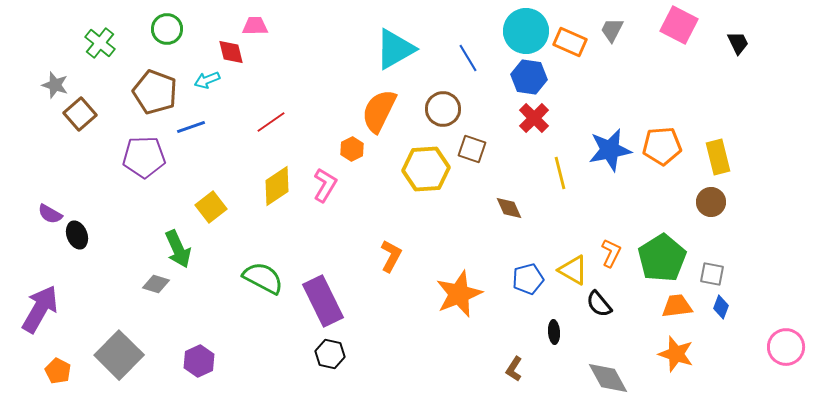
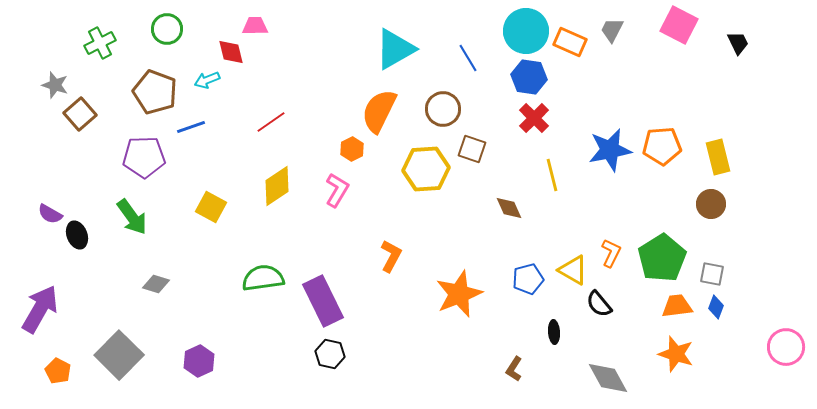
green cross at (100, 43): rotated 24 degrees clockwise
yellow line at (560, 173): moved 8 px left, 2 px down
pink L-shape at (325, 185): moved 12 px right, 5 px down
brown circle at (711, 202): moved 2 px down
yellow square at (211, 207): rotated 24 degrees counterclockwise
green arrow at (178, 249): moved 46 px left, 32 px up; rotated 12 degrees counterclockwise
green semicircle at (263, 278): rotated 36 degrees counterclockwise
blue diamond at (721, 307): moved 5 px left
